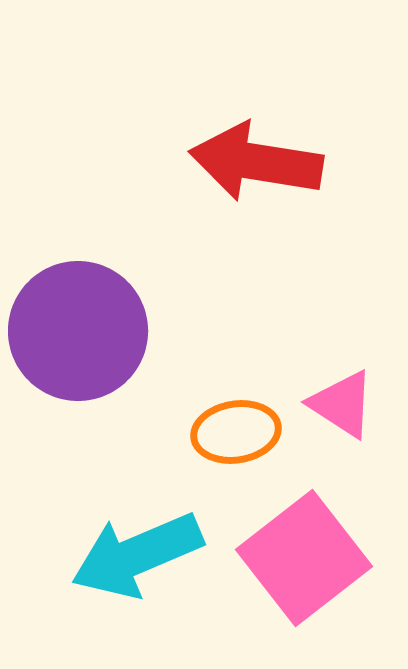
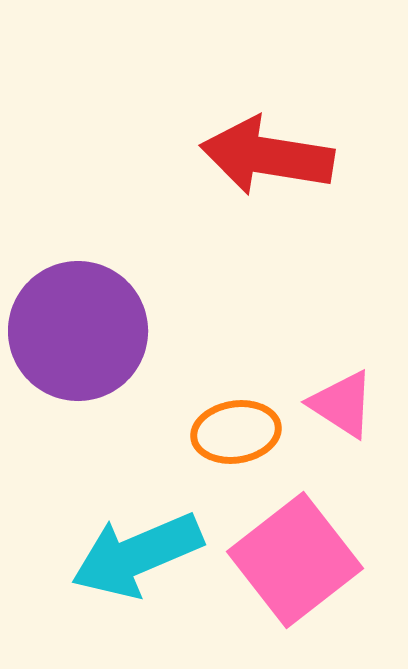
red arrow: moved 11 px right, 6 px up
pink square: moved 9 px left, 2 px down
